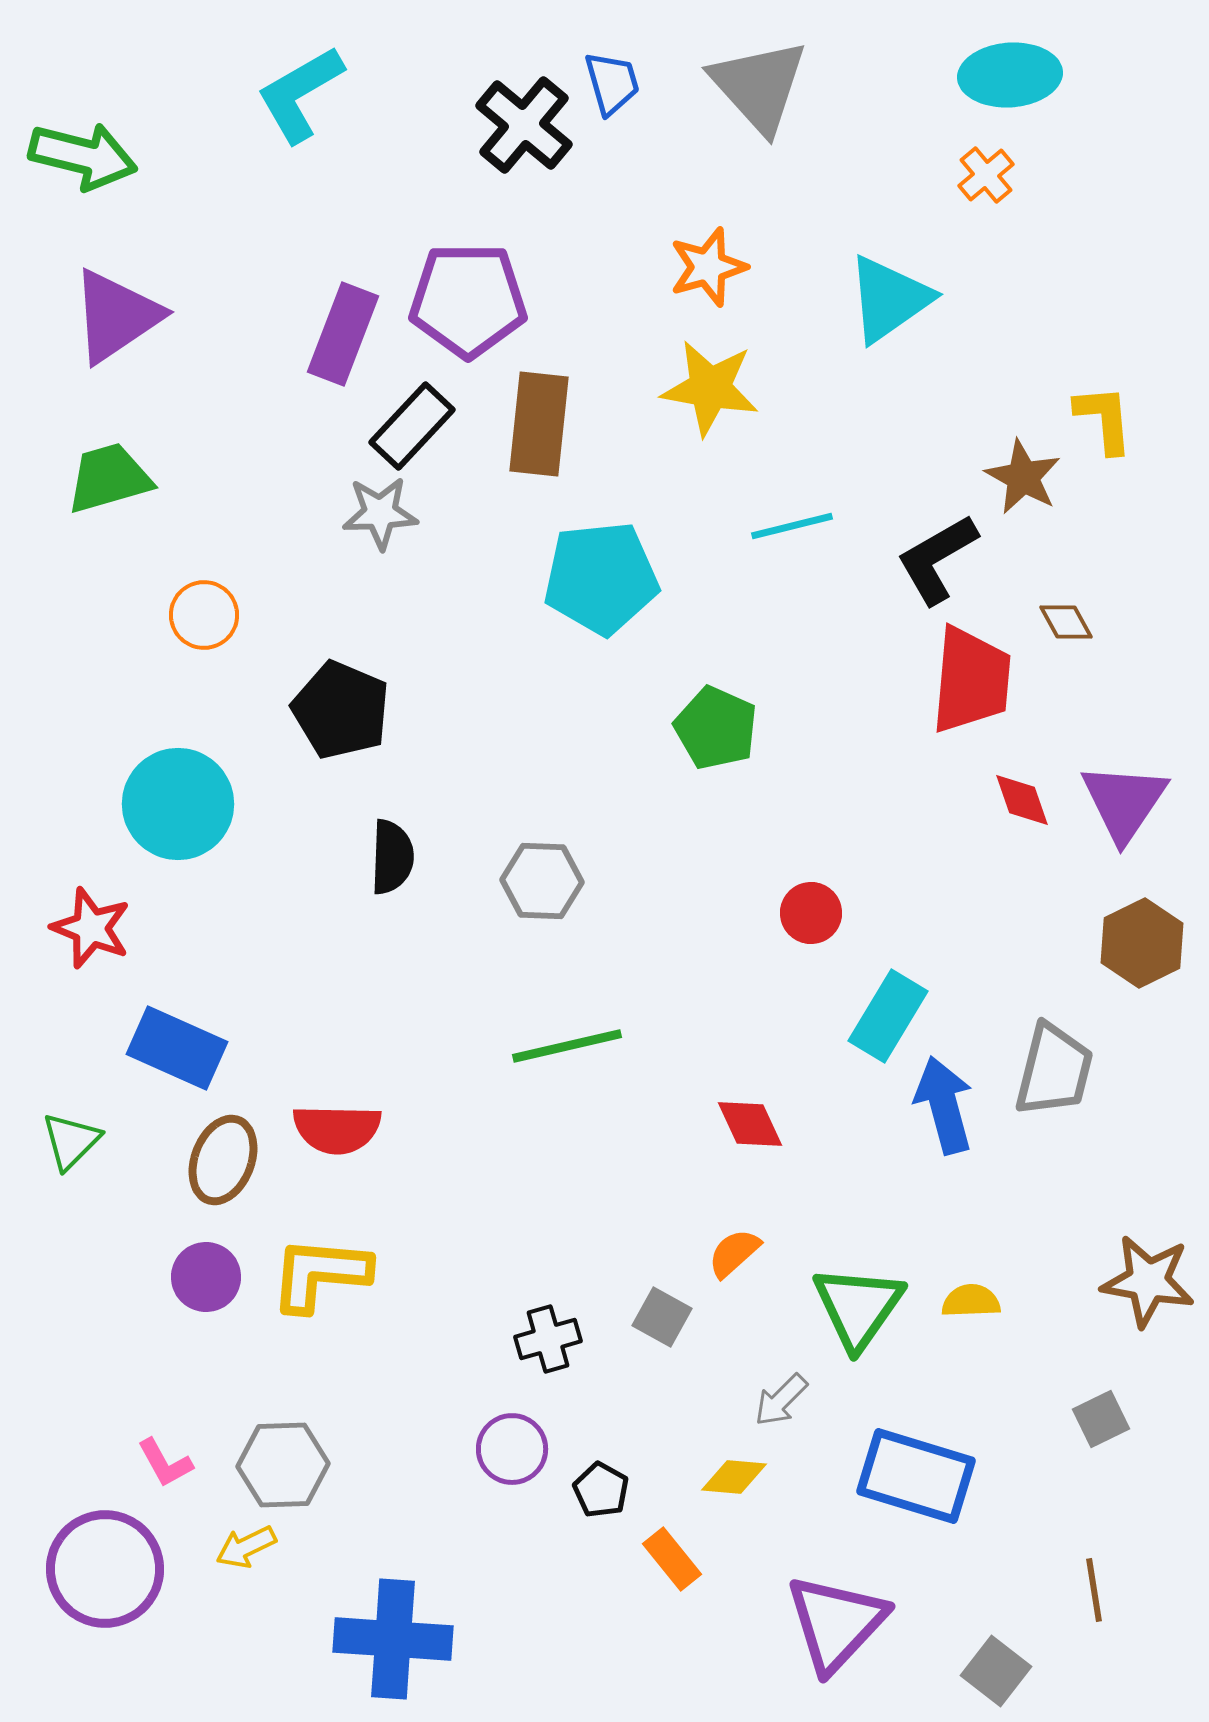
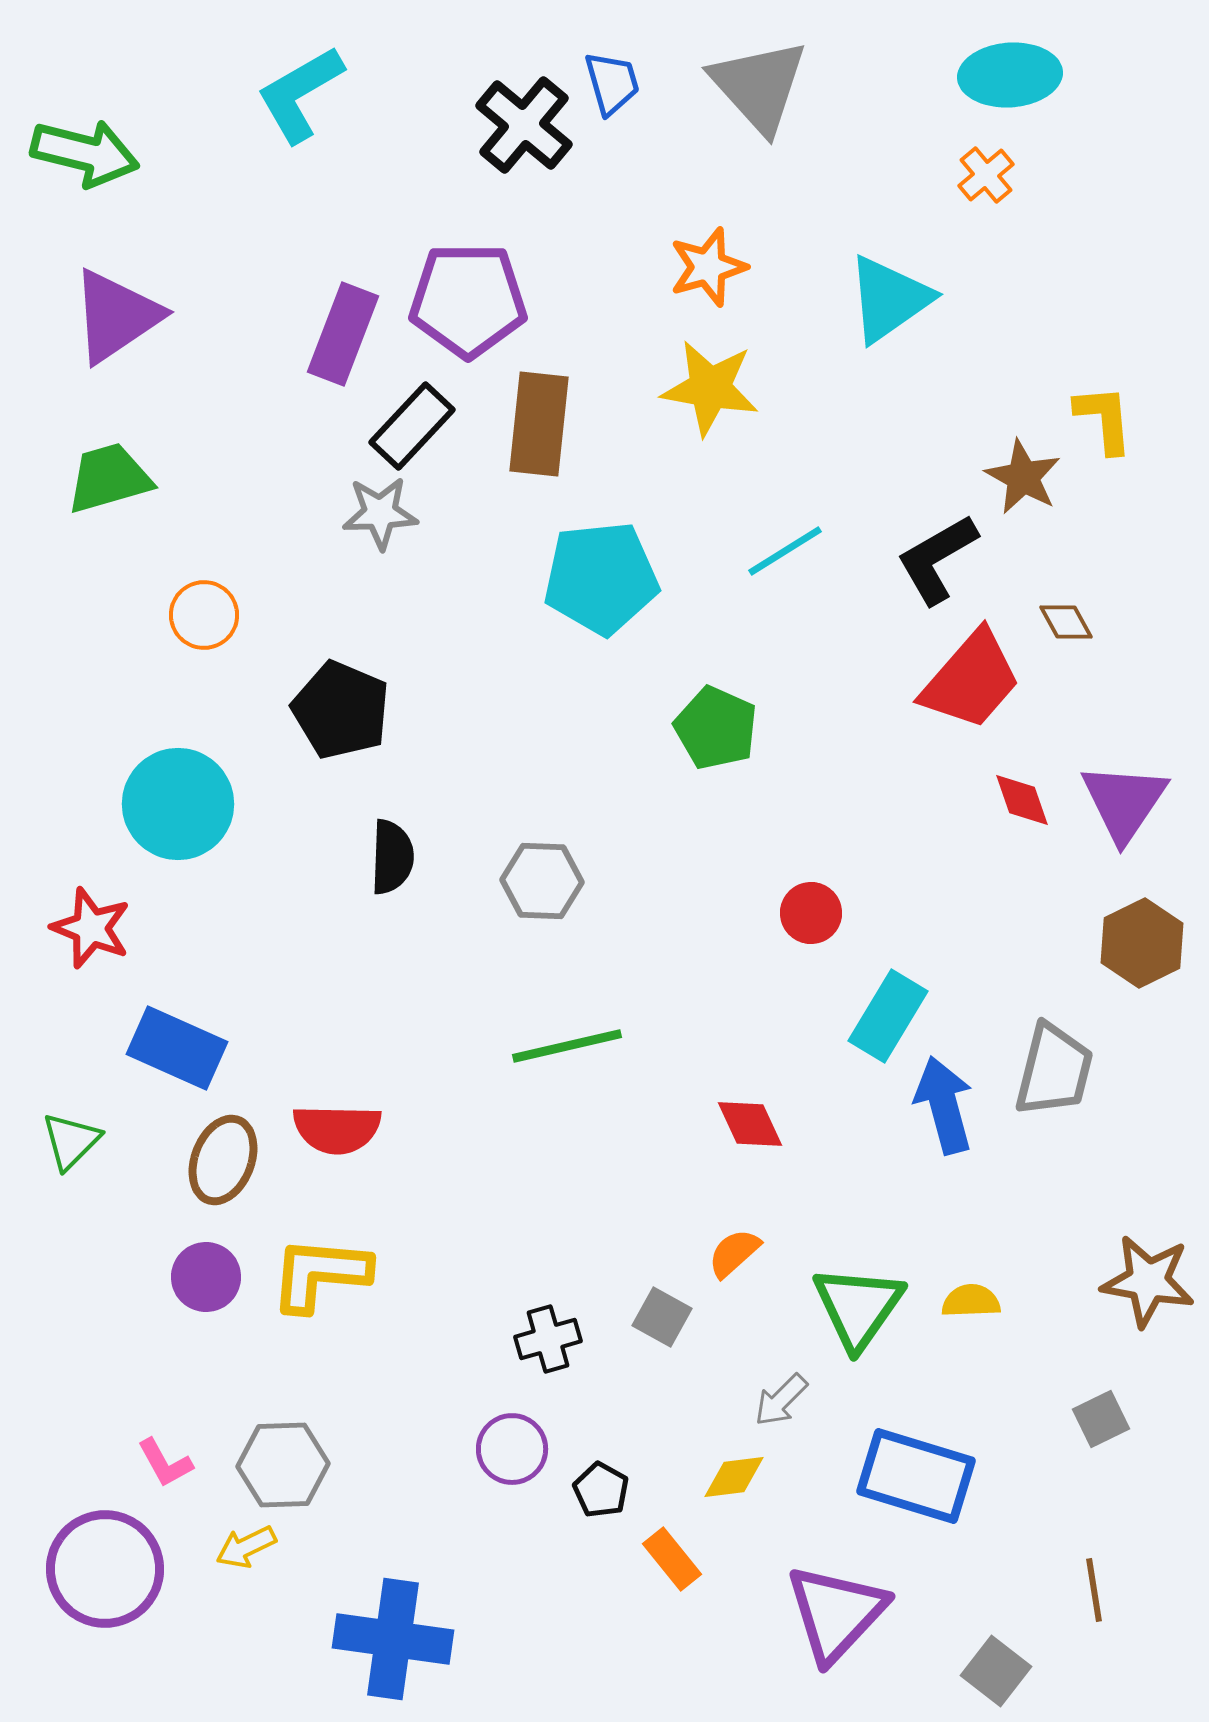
green arrow at (83, 156): moved 2 px right, 3 px up
cyan line at (792, 526): moved 7 px left, 25 px down; rotated 18 degrees counterclockwise
red trapezoid at (971, 680): rotated 36 degrees clockwise
yellow diamond at (734, 1477): rotated 12 degrees counterclockwise
purple triangle at (836, 1623): moved 10 px up
blue cross at (393, 1639): rotated 4 degrees clockwise
